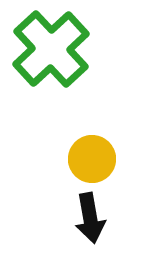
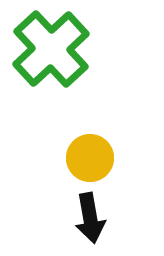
yellow circle: moved 2 px left, 1 px up
